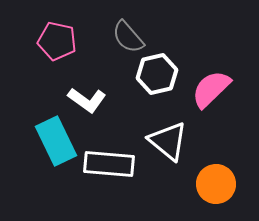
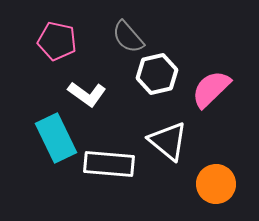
white L-shape: moved 6 px up
cyan rectangle: moved 3 px up
